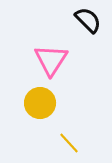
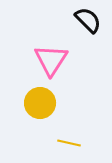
yellow line: rotated 35 degrees counterclockwise
